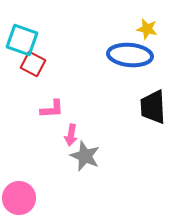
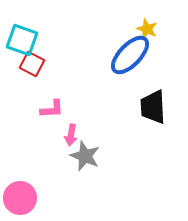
yellow star: rotated 10 degrees clockwise
blue ellipse: rotated 51 degrees counterclockwise
red square: moved 1 px left
pink circle: moved 1 px right
